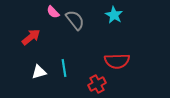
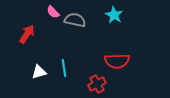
gray semicircle: rotated 40 degrees counterclockwise
red arrow: moved 4 px left, 3 px up; rotated 18 degrees counterclockwise
